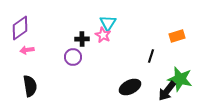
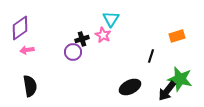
cyan triangle: moved 3 px right, 4 px up
black cross: rotated 16 degrees counterclockwise
purple circle: moved 5 px up
